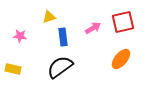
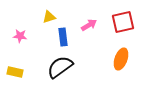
pink arrow: moved 4 px left, 3 px up
orange ellipse: rotated 20 degrees counterclockwise
yellow rectangle: moved 2 px right, 3 px down
